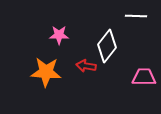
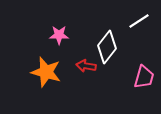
white line: moved 3 px right, 5 px down; rotated 35 degrees counterclockwise
white diamond: moved 1 px down
orange star: rotated 12 degrees clockwise
pink trapezoid: rotated 105 degrees clockwise
